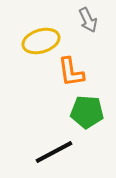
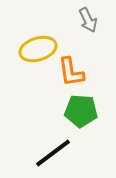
yellow ellipse: moved 3 px left, 8 px down
green pentagon: moved 6 px left, 1 px up
black line: moved 1 px left, 1 px down; rotated 9 degrees counterclockwise
